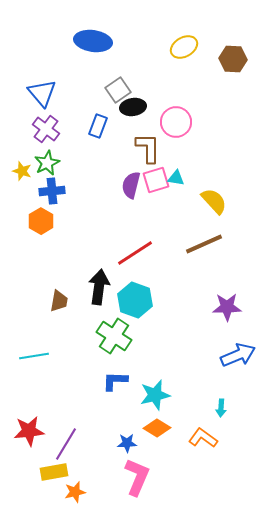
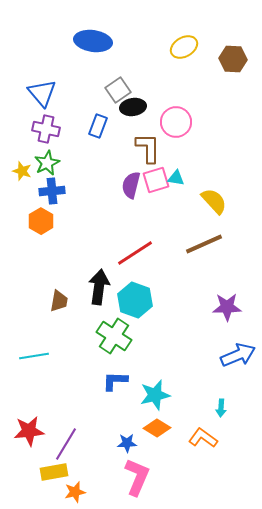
purple cross: rotated 24 degrees counterclockwise
